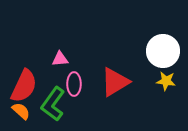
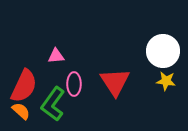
pink triangle: moved 4 px left, 3 px up
red triangle: rotated 32 degrees counterclockwise
